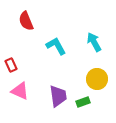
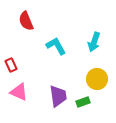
cyan arrow: rotated 132 degrees counterclockwise
pink triangle: moved 1 px left, 1 px down
